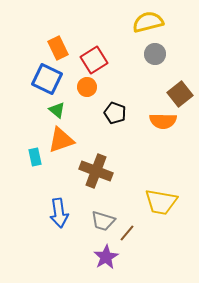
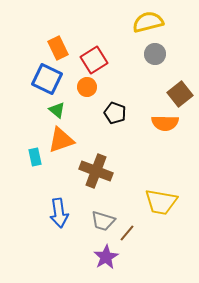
orange semicircle: moved 2 px right, 2 px down
